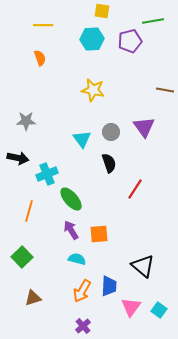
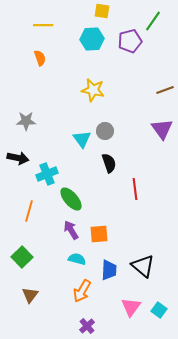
green line: rotated 45 degrees counterclockwise
brown line: rotated 30 degrees counterclockwise
purple triangle: moved 18 px right, 2 px down
gray circle: moved 6 px left, 1 px up
red line: rotated 40 degrees counterclockwise
blue trapezoid: moved 16 px up
brown triangle: moved 3 px left, 3 px up; rotated 36 degrees counterclockwise
purple cross: moved 4 px right
